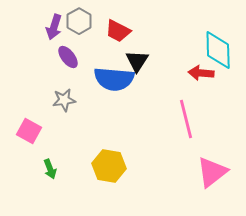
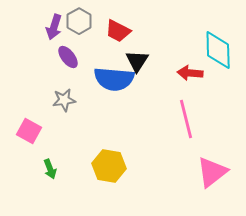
red arrow: moved 11 px left
